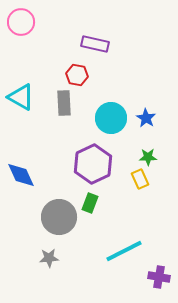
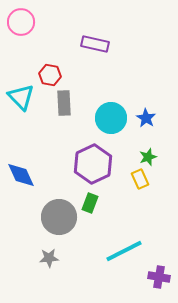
red hexagon: moved 27 px left
cyan triangle: rotated 16 degrees clockwise
green star: rotated 18 degrees counterclockwise
